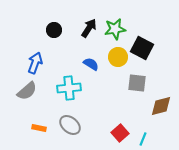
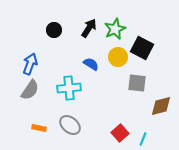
green star: rotated 15 degrees counterclockwise
blue arrow: moved 5 px left, 1 px down
gray semicircle: moved 3 px right, 1 px up; rotated 15 degrees counterclockwise
